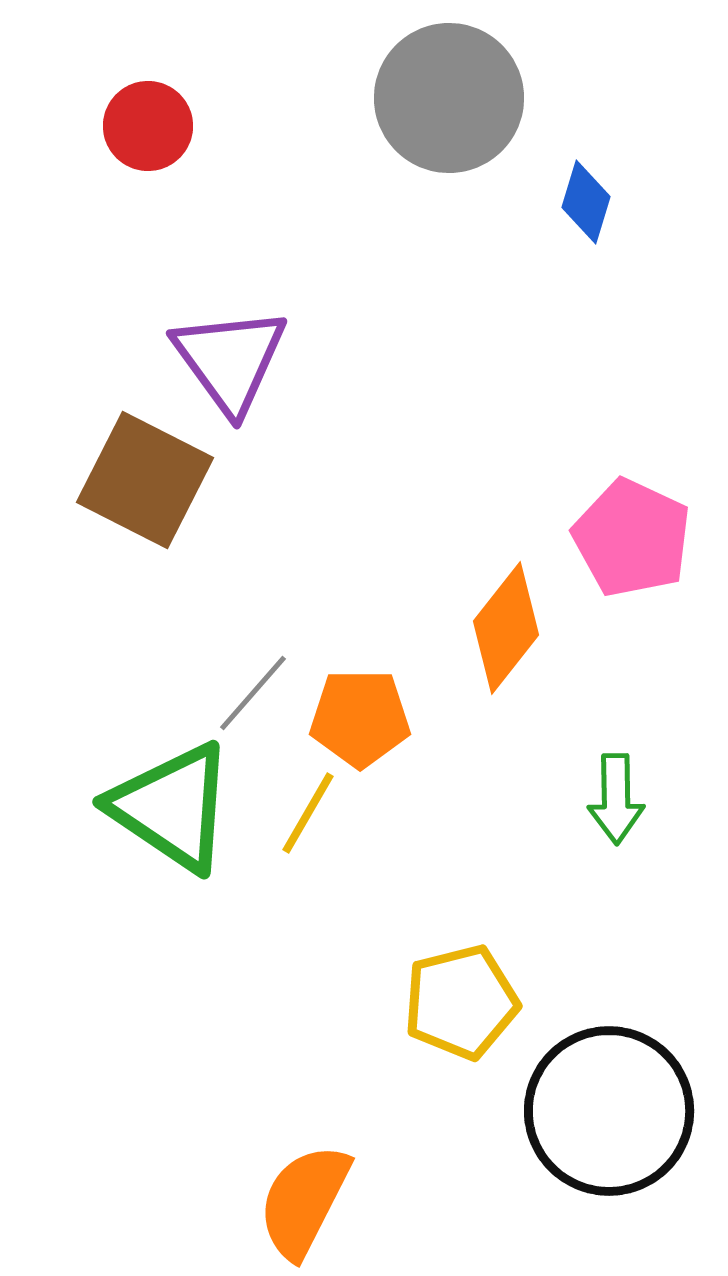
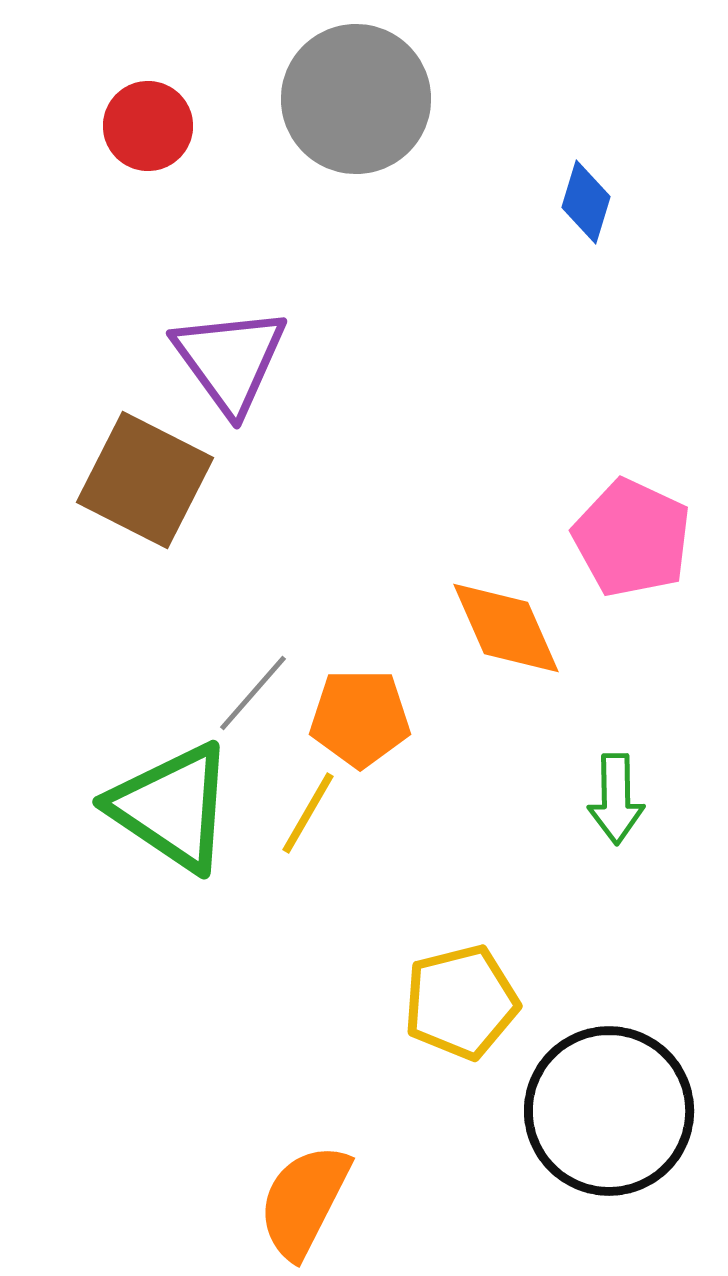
gray circle: moved 93 px left, 1 px down
orange diamond: rotated 62 degrees counterclockwise
